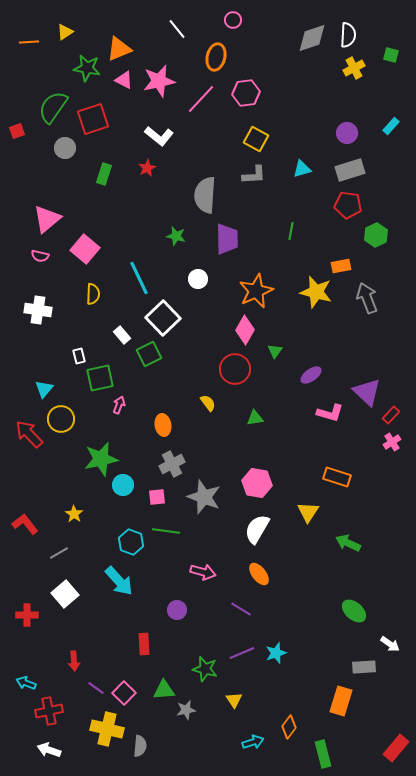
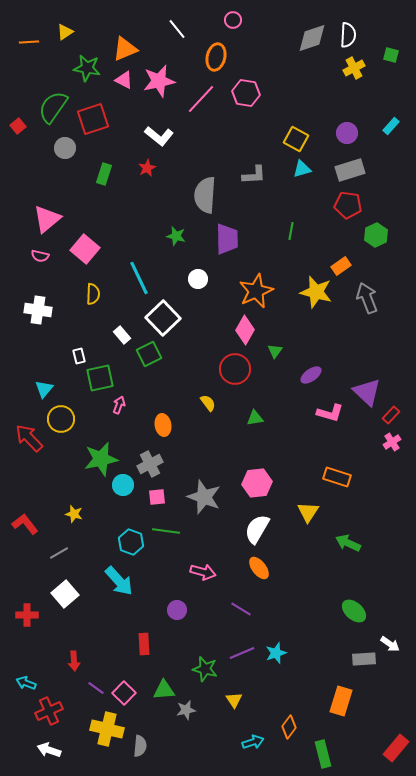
orange triangle at (119, 49): moved 6 px right
pink hexagon at (246, 93): rotated 16 degrees clockwise
red square at (17, 131): moved 1 px right, 5 px up; rotated 21 degrees counterclockwise
yellow square at (256, 139): moved 40 px right
orange rectangle at (341, 266): rotated 24 degrees counterclockwise
red arrow at (29, 434): moved 4 px down
gray cross at (172, 464): moved 22 px left
pink hexagon at (257, 483): rotated 16 degrees counterclockwise
yellow star at (74, 514): rotated 18 degrees counterclockwise
orange ellipse at (259, 574): moved 6 px up
gray rectangle at (364, 667): moved 8 px up
red cross at (49, 711): rotated 12 degrees counterclockwise
